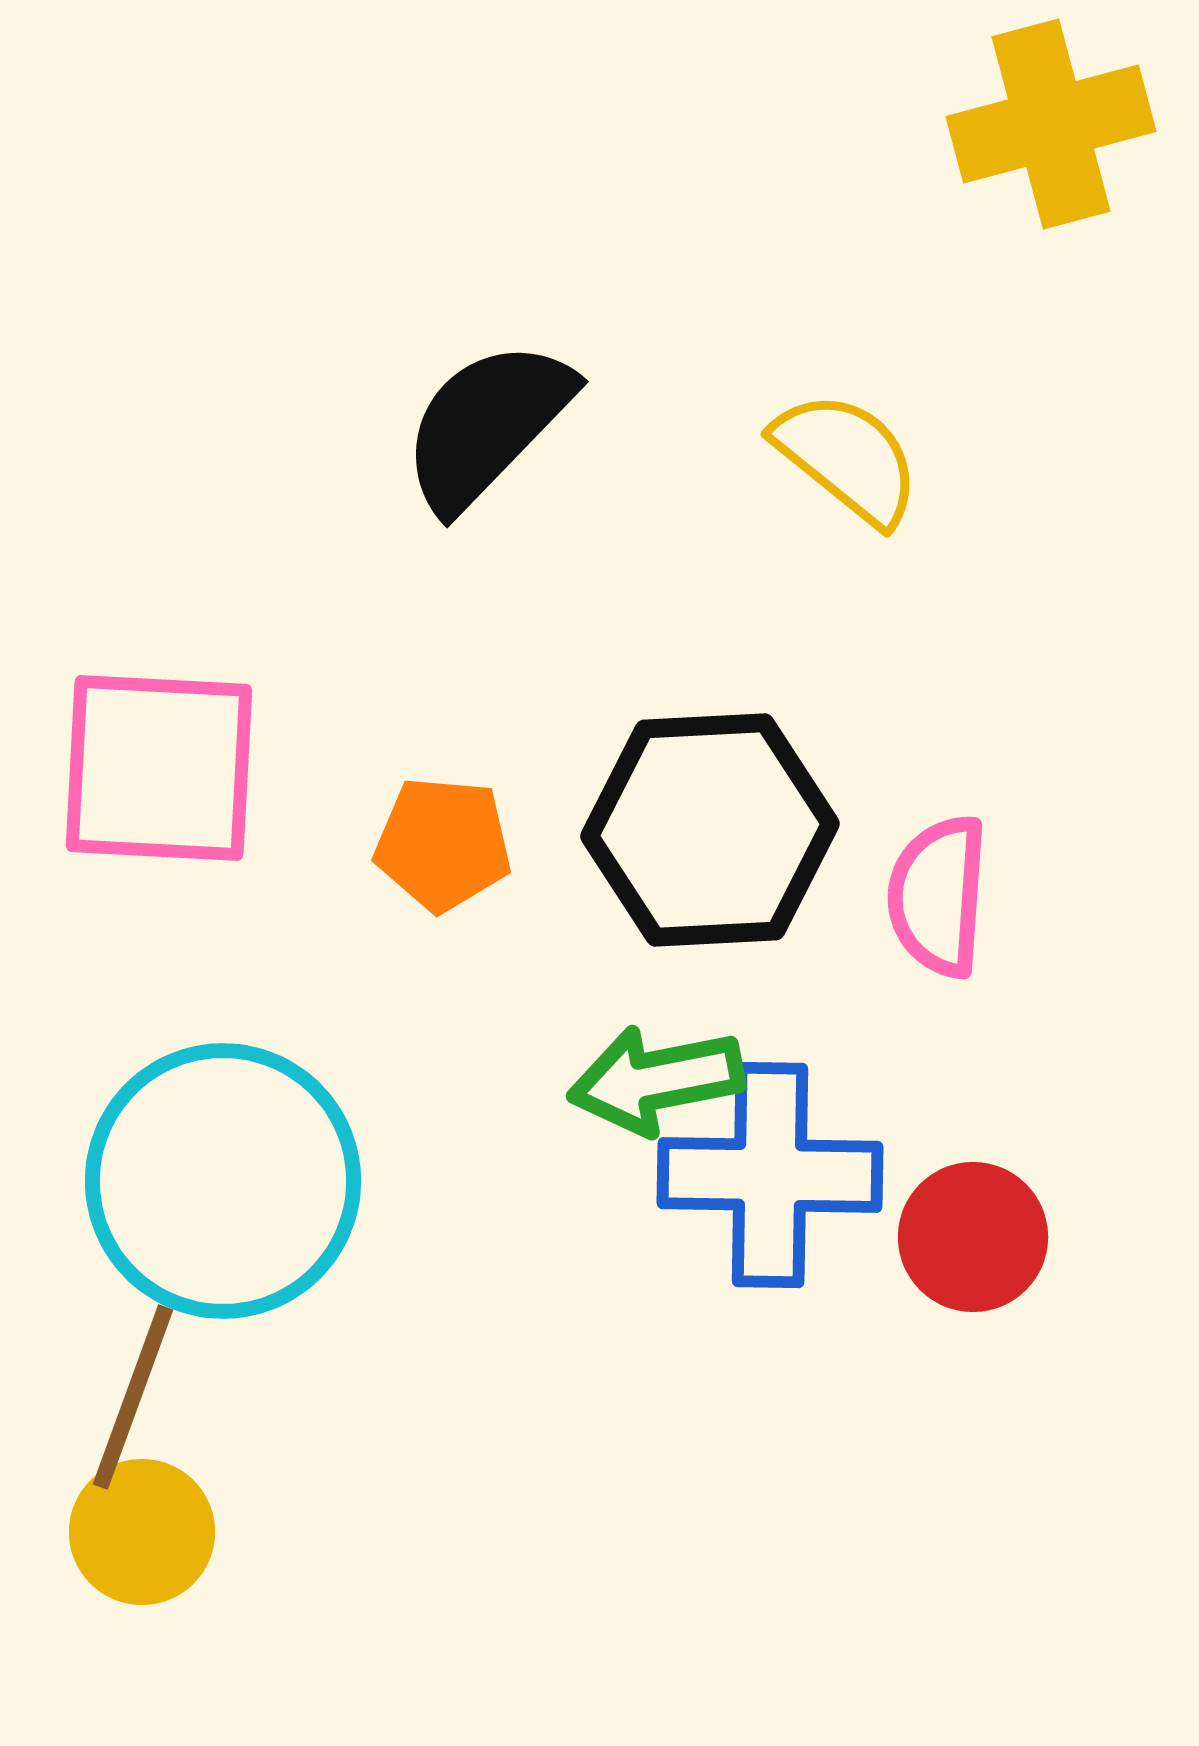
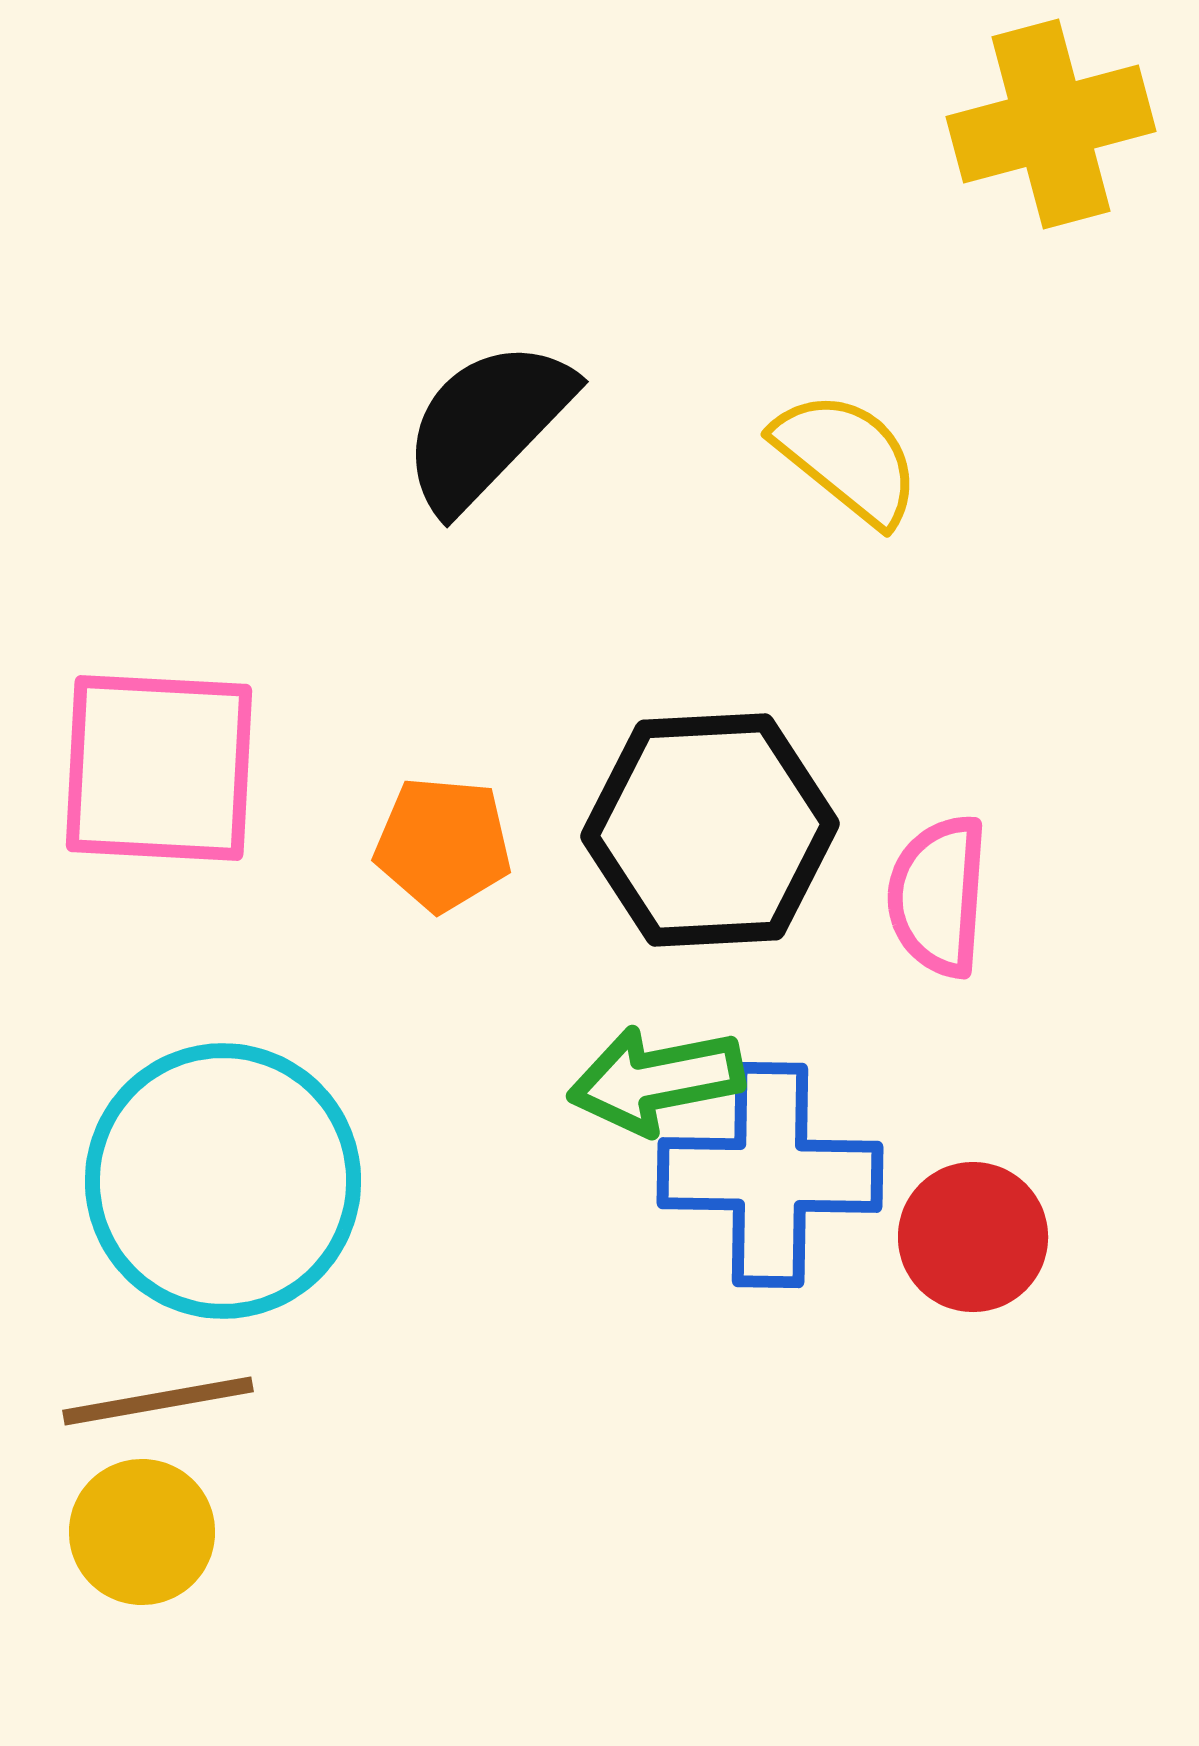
brown line: moved 25 px right, 4 px down; rotated 60 degrees clockwise
